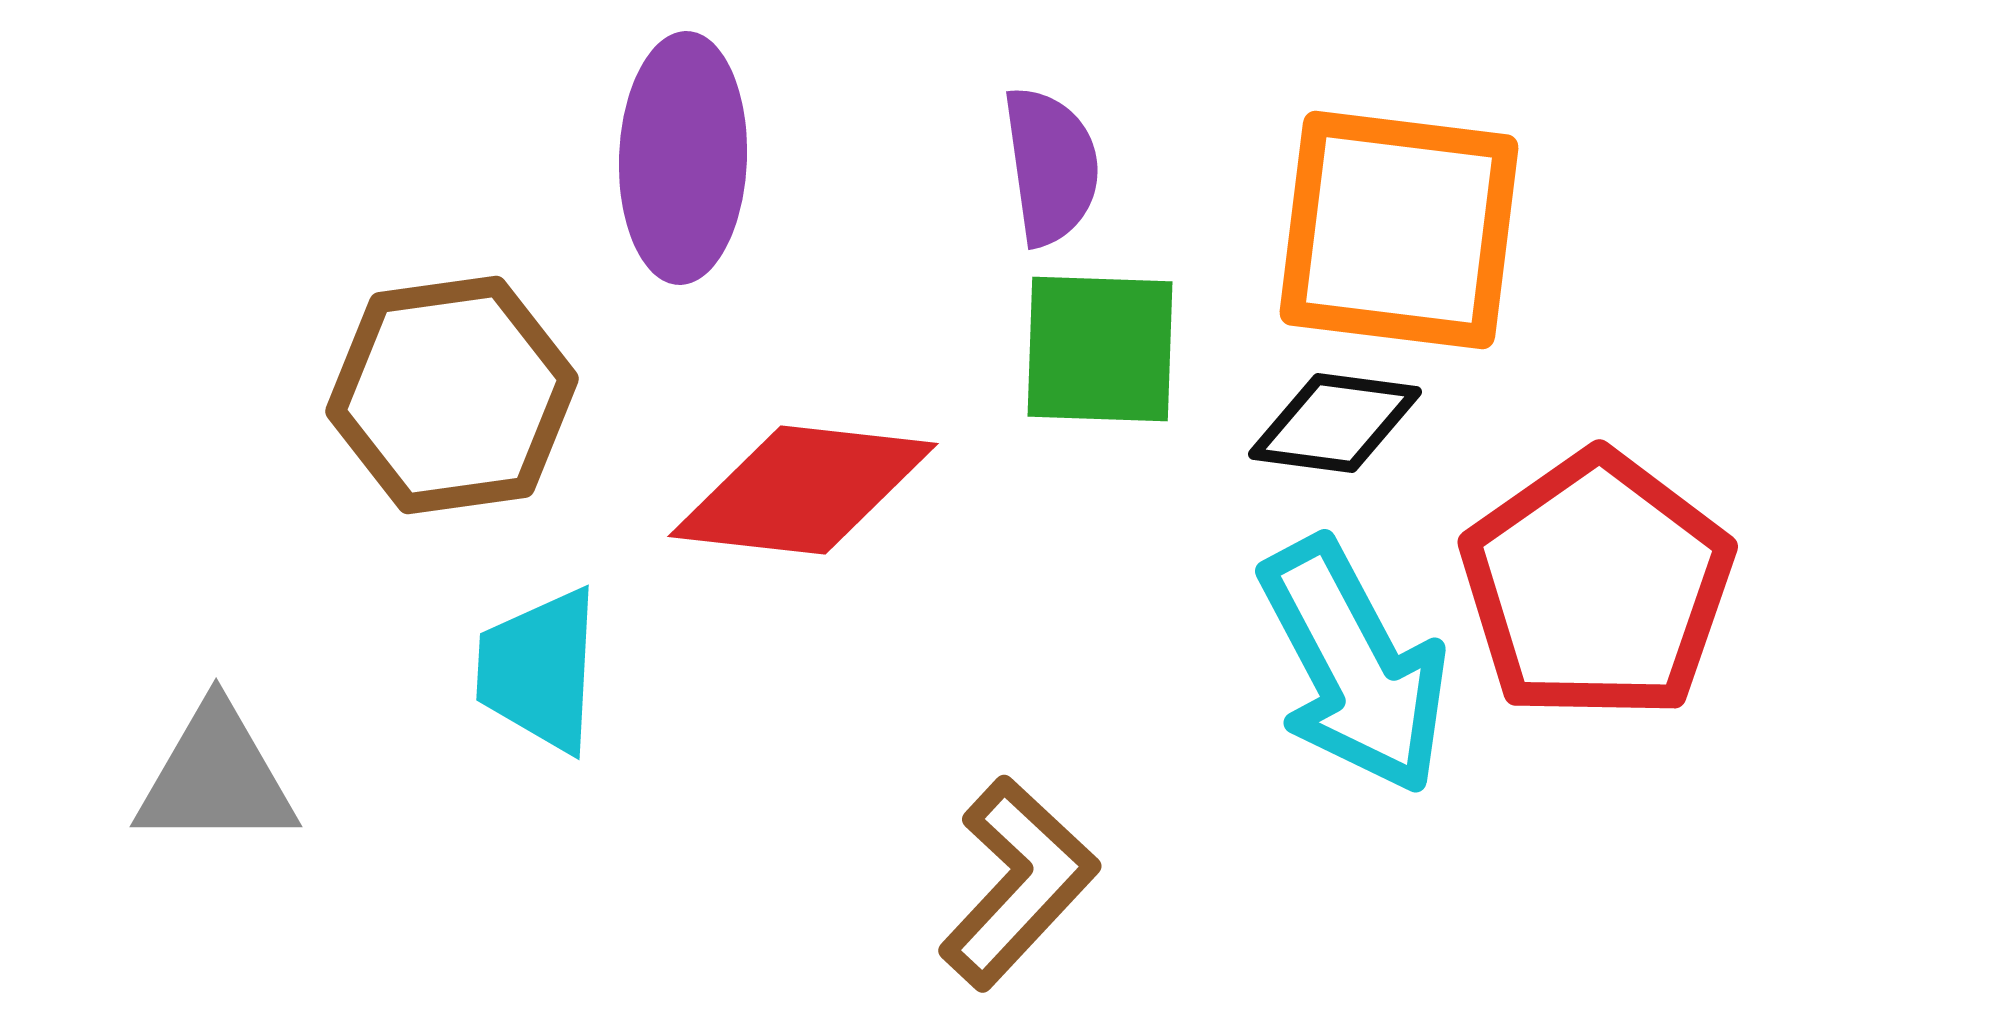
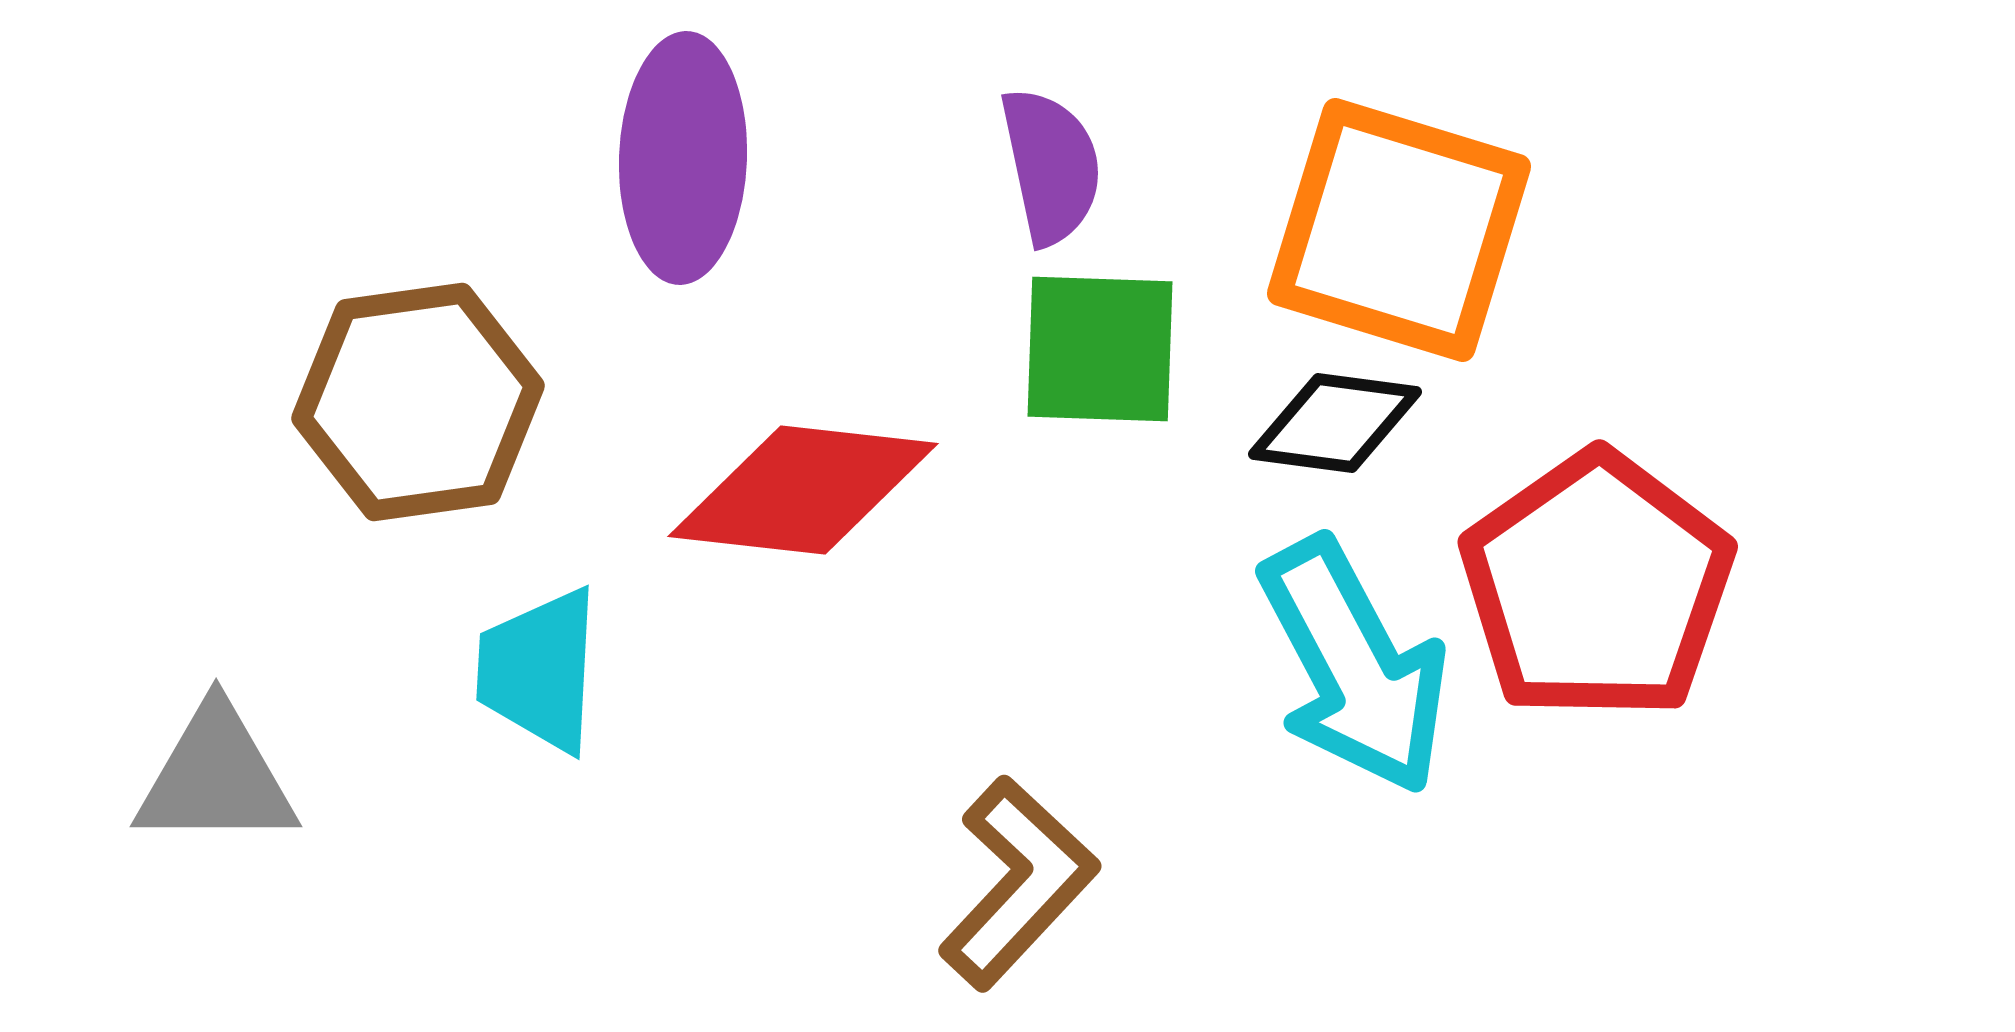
purple semicircle: rotated 4 degrees counterclockwise
orange square: rotated 10 degrees clockwise
brown hexagon: moved 34 px left, 7 px down
